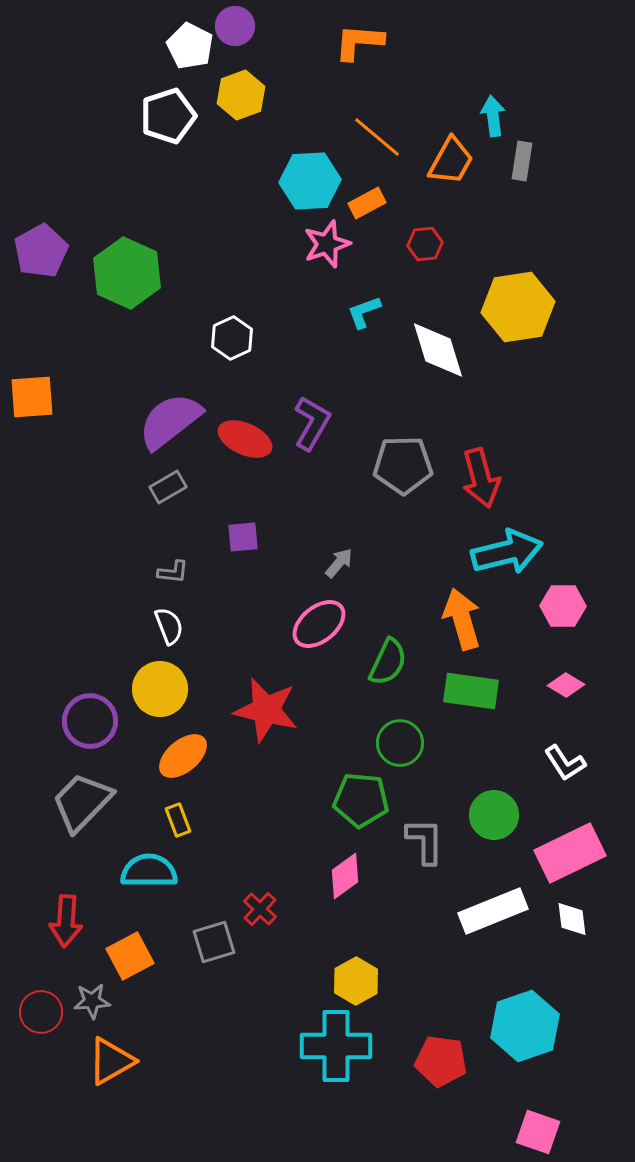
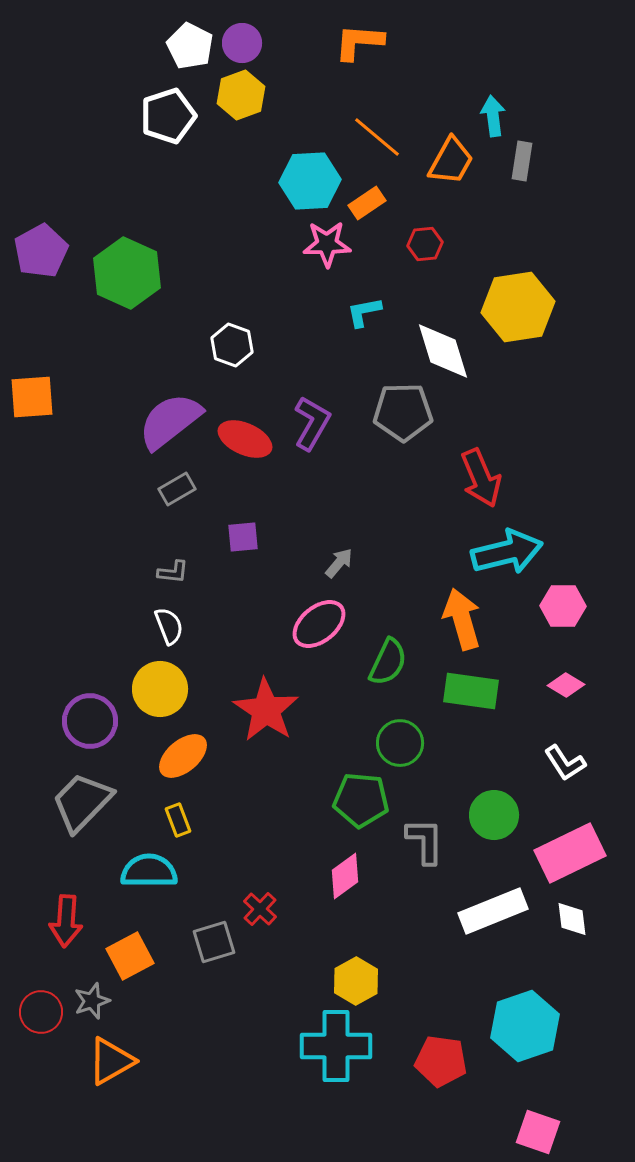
purple circle at (235, 26): moved 7 px right, 17 px down
orange rectangle at (367, 203): rotated 6 degrees counterclockwise
pink star at (327, 244): rotated 18 degrees clockwise
cyan L-shape at (364, 312): rotated 9 degrees clockwise
white hexagon at (232, 338): moved 7 px down; rotated 15 degrees counterclockwise
white diamond at (438, 350): moved 5 px right, 1 px down
gray pentagon at (403, 465): moved 53 px up
red arrow at (481, 478): rotated 8 degrees counterclockwise
gray rectangle at (168, 487): moved 9 px right, 2 px down
red star at (266, 710): rotated 20 degrees clockwise
gray star at (92, 1001): rotated 15 degrees counterclockwise
